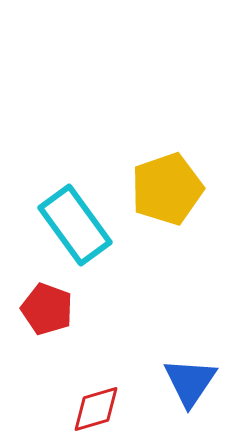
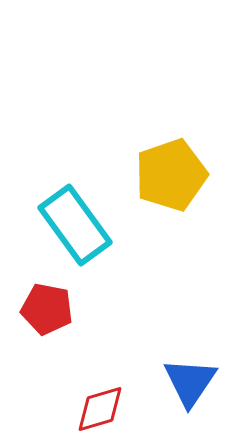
yellow pentagon: moved 4 px right, 14 px up
red pentagon: rotated 9 degrees counterclockwise
red diamond: moved 4 px right
